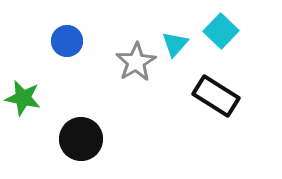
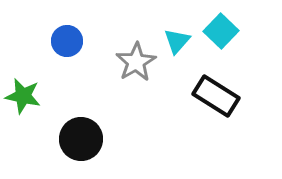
cyan triangle: moved 2 px right, 3 px up
green star: moved 2 px up
